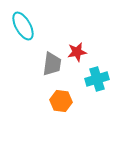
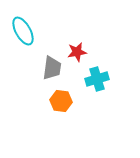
cyan ellipse: moved 5 px down
gray trapezoid: moved 4 px down
